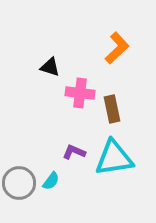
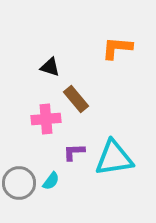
orange L-shape: rotated 132 degrees counterclockwise
pink cross: moved 34 px left, 26 px down; rotated 12 degrees counterclockwise
brown rectangle: moved 36 px left, 10 px up; rotated 28 degrees counterclockwise
purple L-shape: rotated 25 degrees counterclockwise
